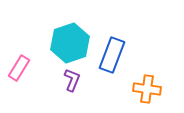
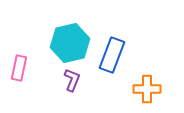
cyan hexagon: rotated 6 degrees clockwise
pink rectangle: rotated 20 degrees counterclockwise
orange cross: rotated 8 degrees counterclockwise
